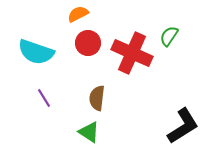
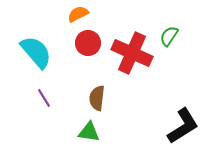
cyan semicircle: rotated 150 degrees counterclockwise
green triangle: rotated 25 degrees counterclockwise
